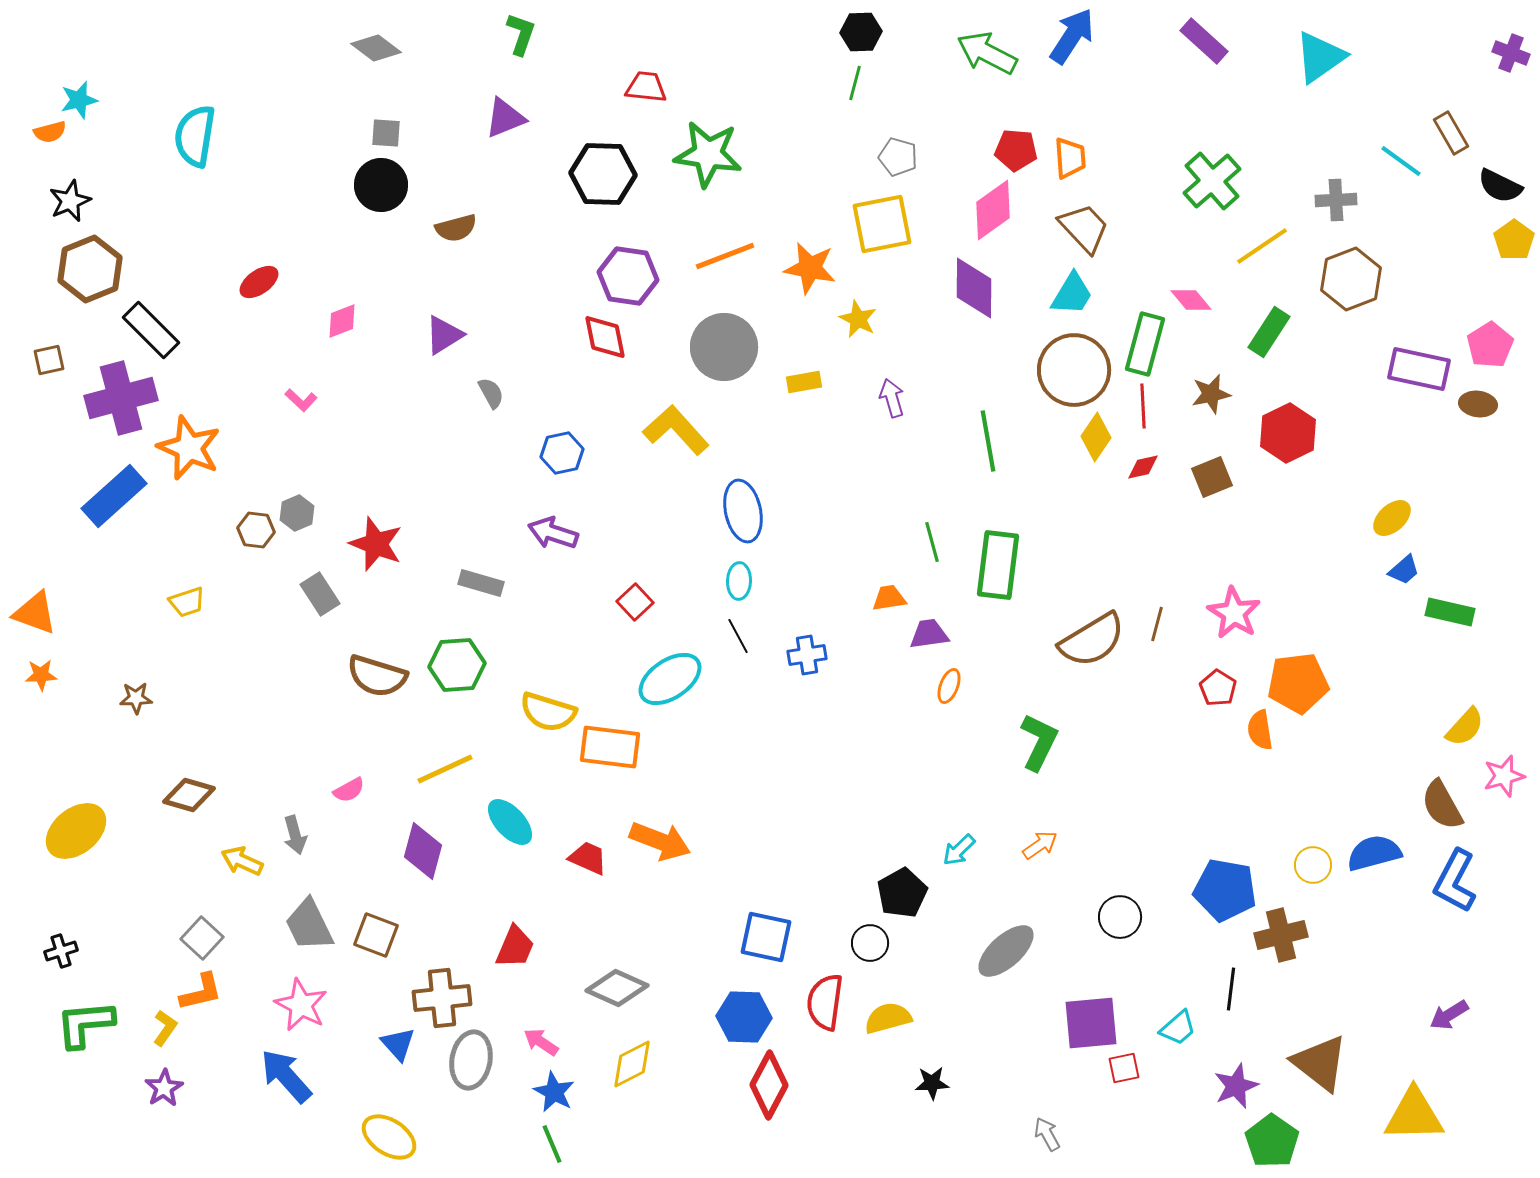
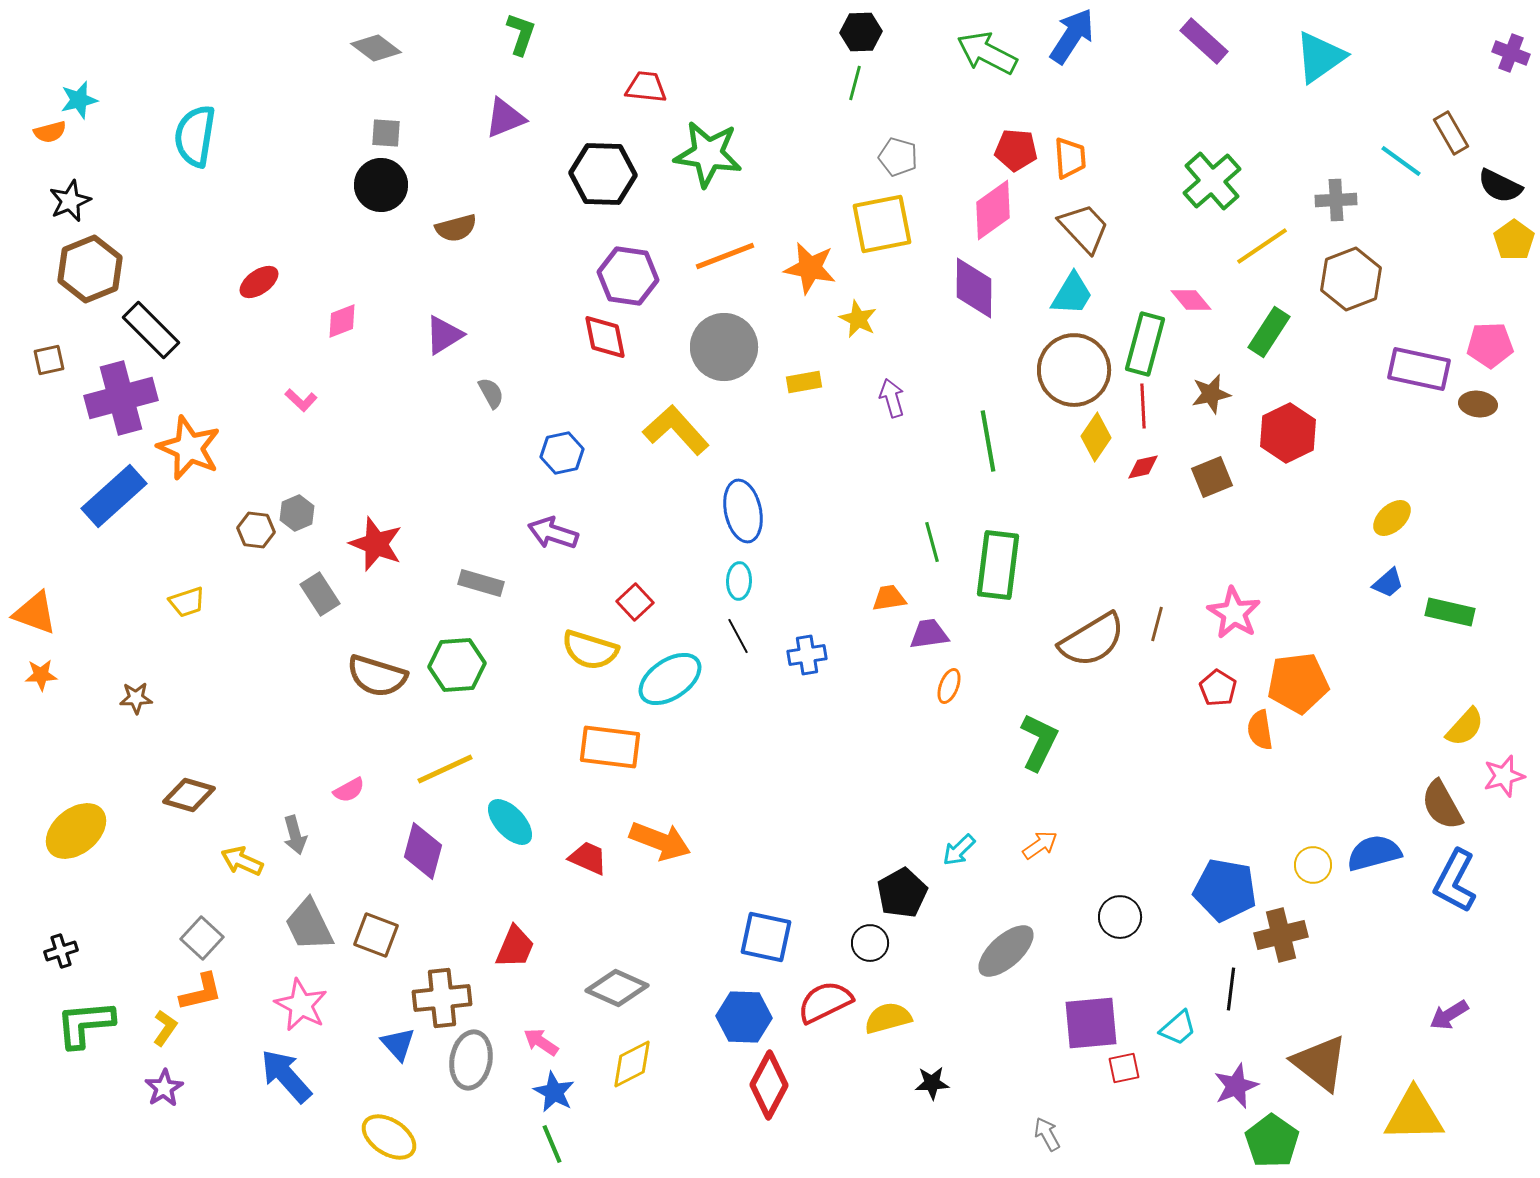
pink pentagon at (1490, 345): rotated 30 degrees clockwise
blue trapezoid at (1404, 570): moved 16 px left, 13 px down
yellow semicircle at (548, 712): moved 42 px right, 62 px up
red semicircle at (825, 1002): rotated 56 degrees clockwise
